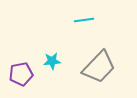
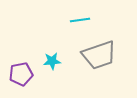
cyan line: moved 4 px left
gray trapezoid: moved 12 px up; rotated 27 degrees clockwise
